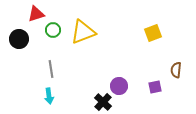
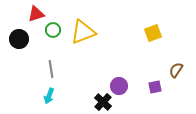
brown semicircle: rotated 28 degrees clockwise
cyan arrow: rotated 28 degrees clockwise
